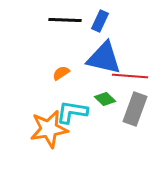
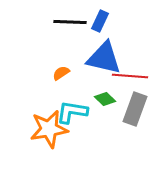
black line: moved 5 px right, 2 px down
